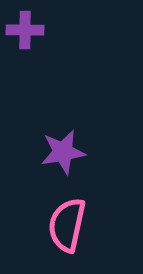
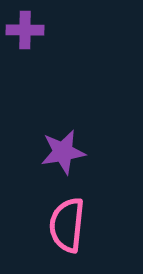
pink semicircle: rotated 6 degrees counterclockwise
